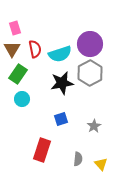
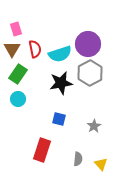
pink rectangle: moved 1 px right, 1 px down
purple circle: moved 2 px left
black star: moved 1 px left
cyan circle: moved 4 px left
blue square: moved 2 px left; rotated 32 degrees clockwise
